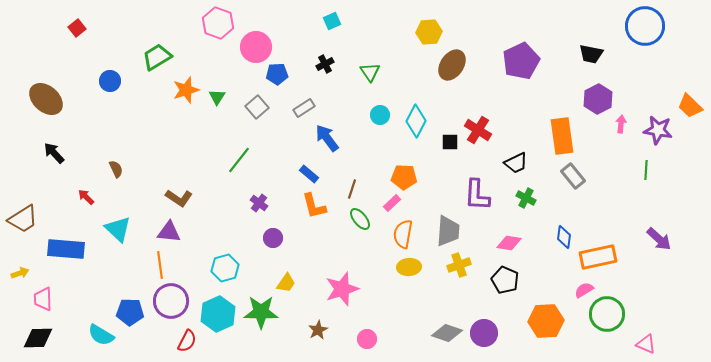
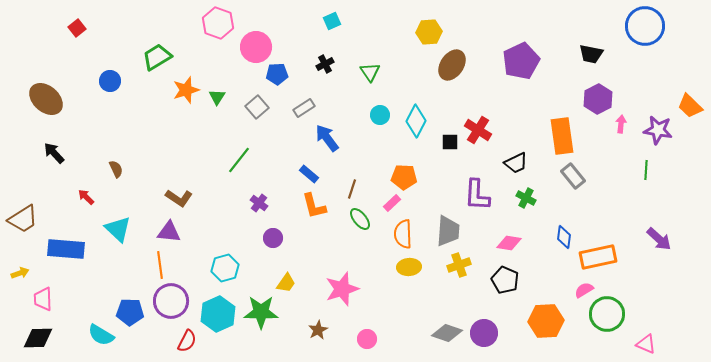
orange semicircle at (403, 234): rotated 12 degrees counterclockwise
